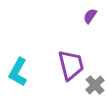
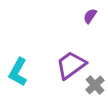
purple trapezoid: rotated 112 degrees counterclockwise
